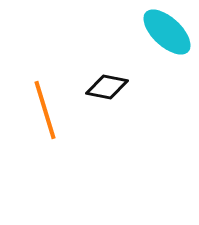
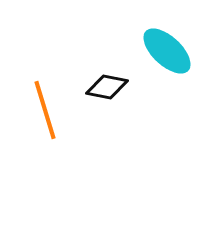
cyan ellipse: moved 19 px down
